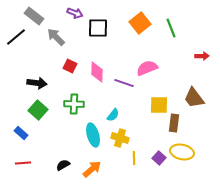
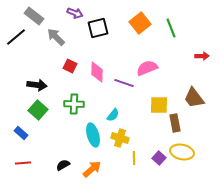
black square: rotated 15 degrees counterclockwise
black arrow: moved 2 px down
brown rectangle: moved 1 px right; rotated 18 degrees counterclockwise
